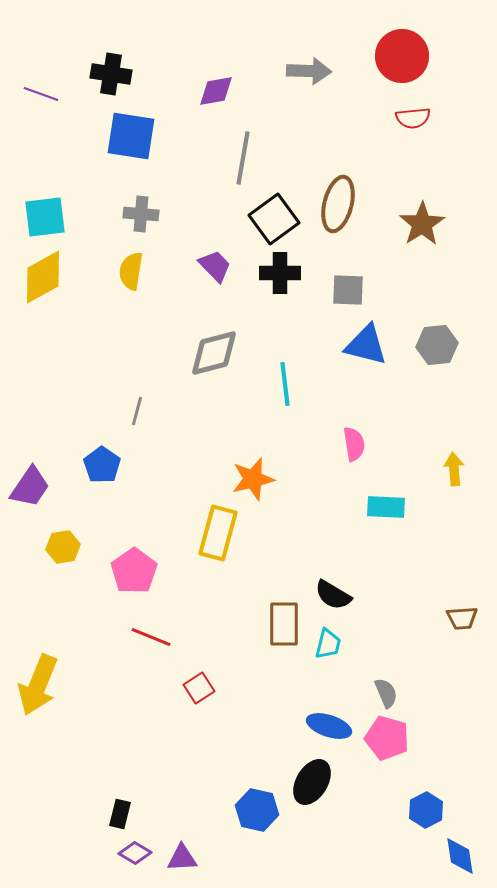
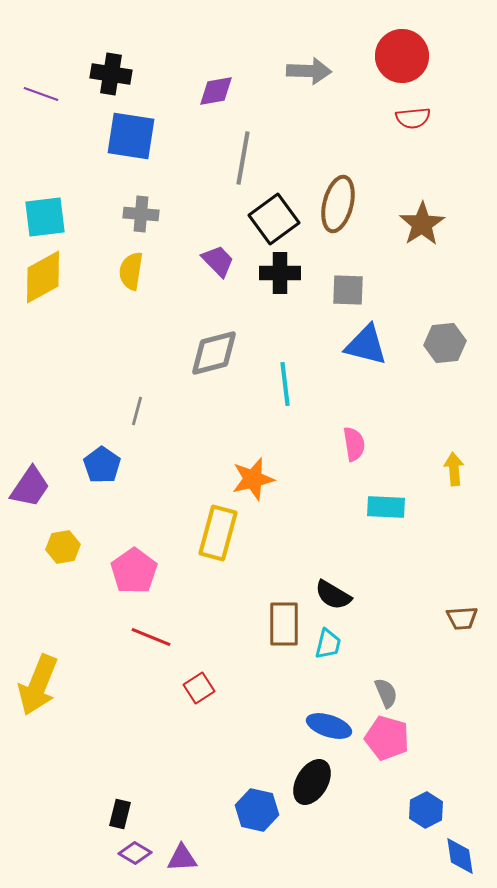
purple trapezoid at (215, 266): moved 3 px right, 5 px up
gray hexagon at (437, 345): moved 8 px right, 2 px up
